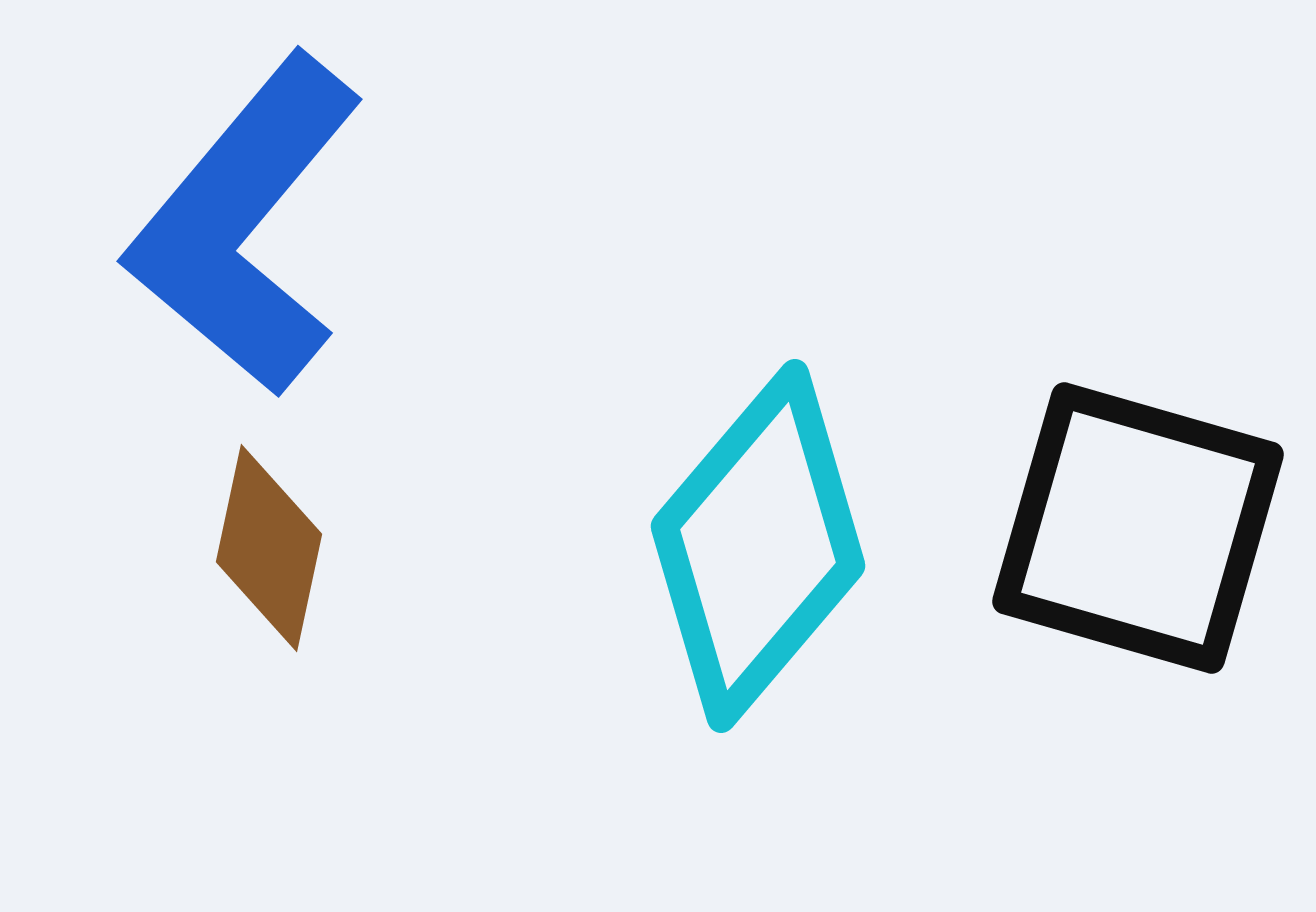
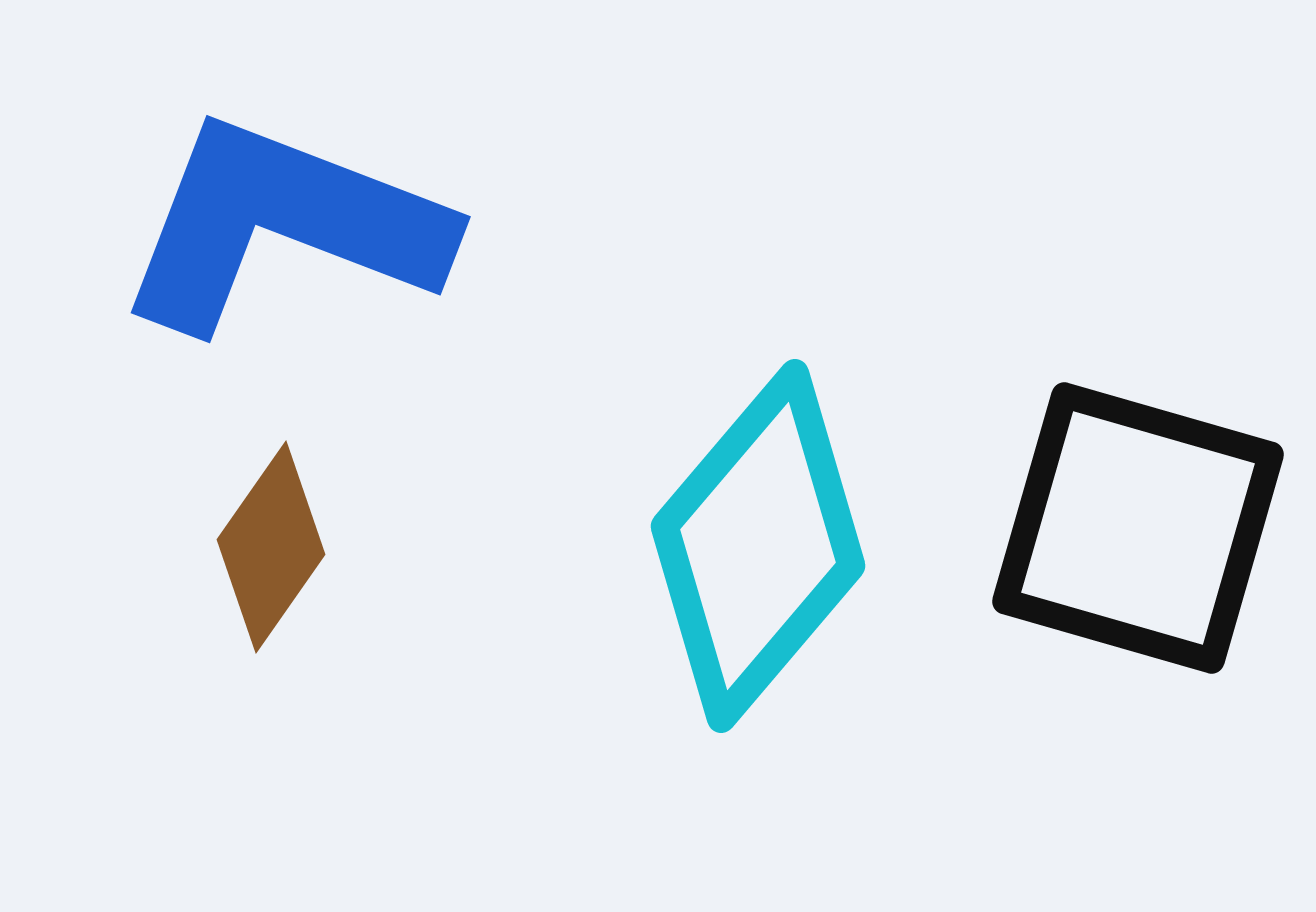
blue L-shape: moved 38 px right; rotated 71 degrees clockwise
brown diamond: moved 2 px right, 1 px up; rotated 23 degrees clockwise
